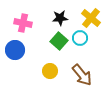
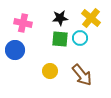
green square: moved 1 px right, 2 px up; rotated 36 degrees counterclockwise
